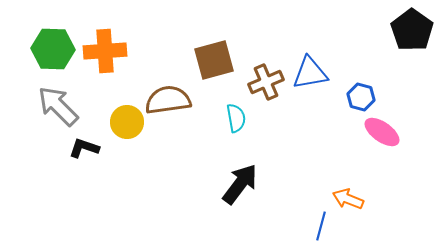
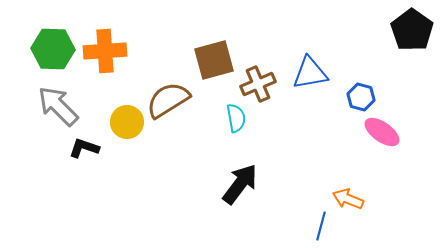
brown cross: moved 8 px left, 2 px down
brown semicircle: rotated 24 degrees counterclockwise
